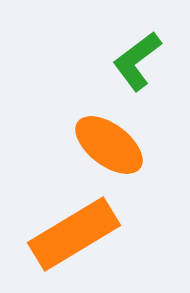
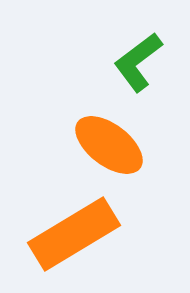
green L-shape: moved 1 px right, 1 px down
